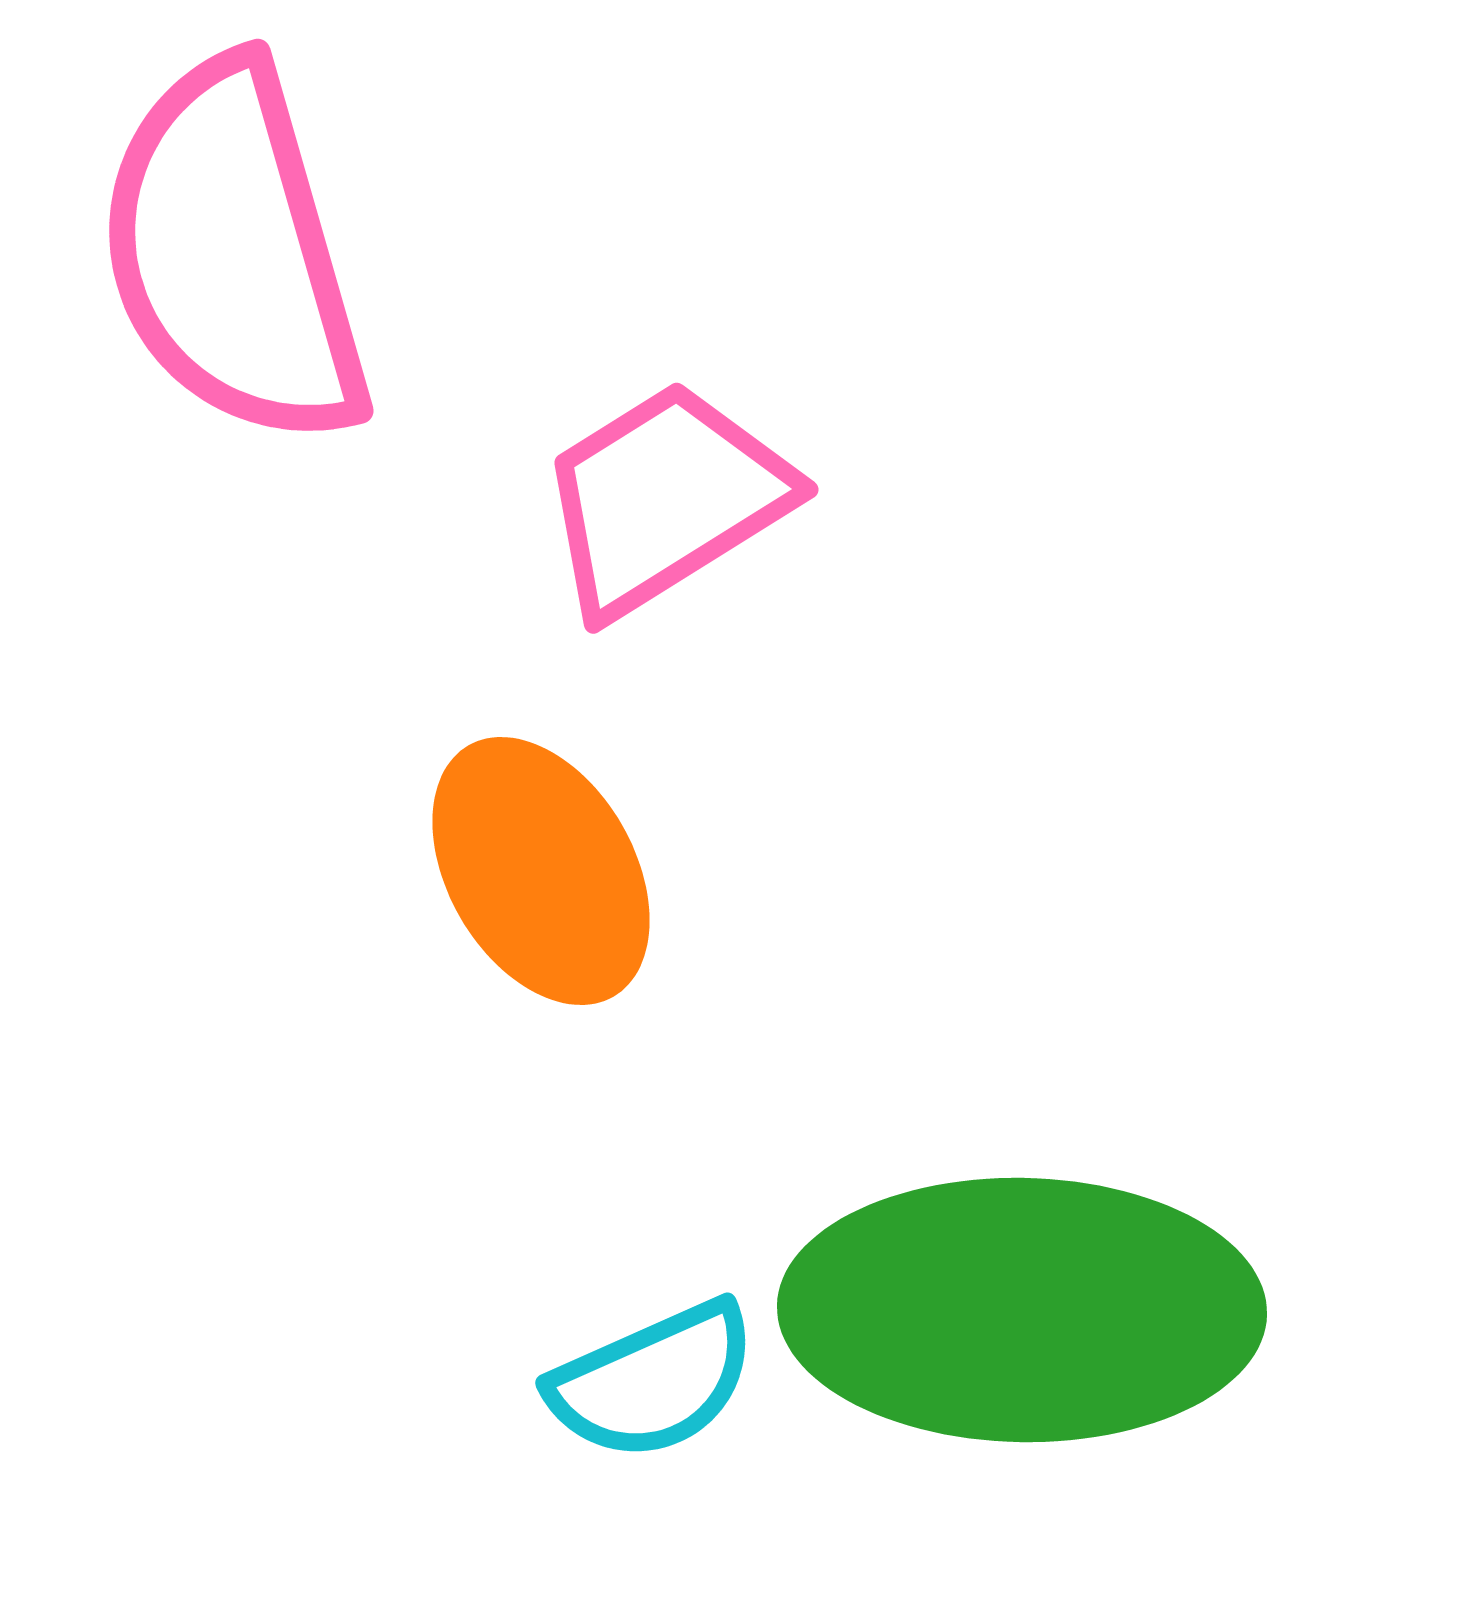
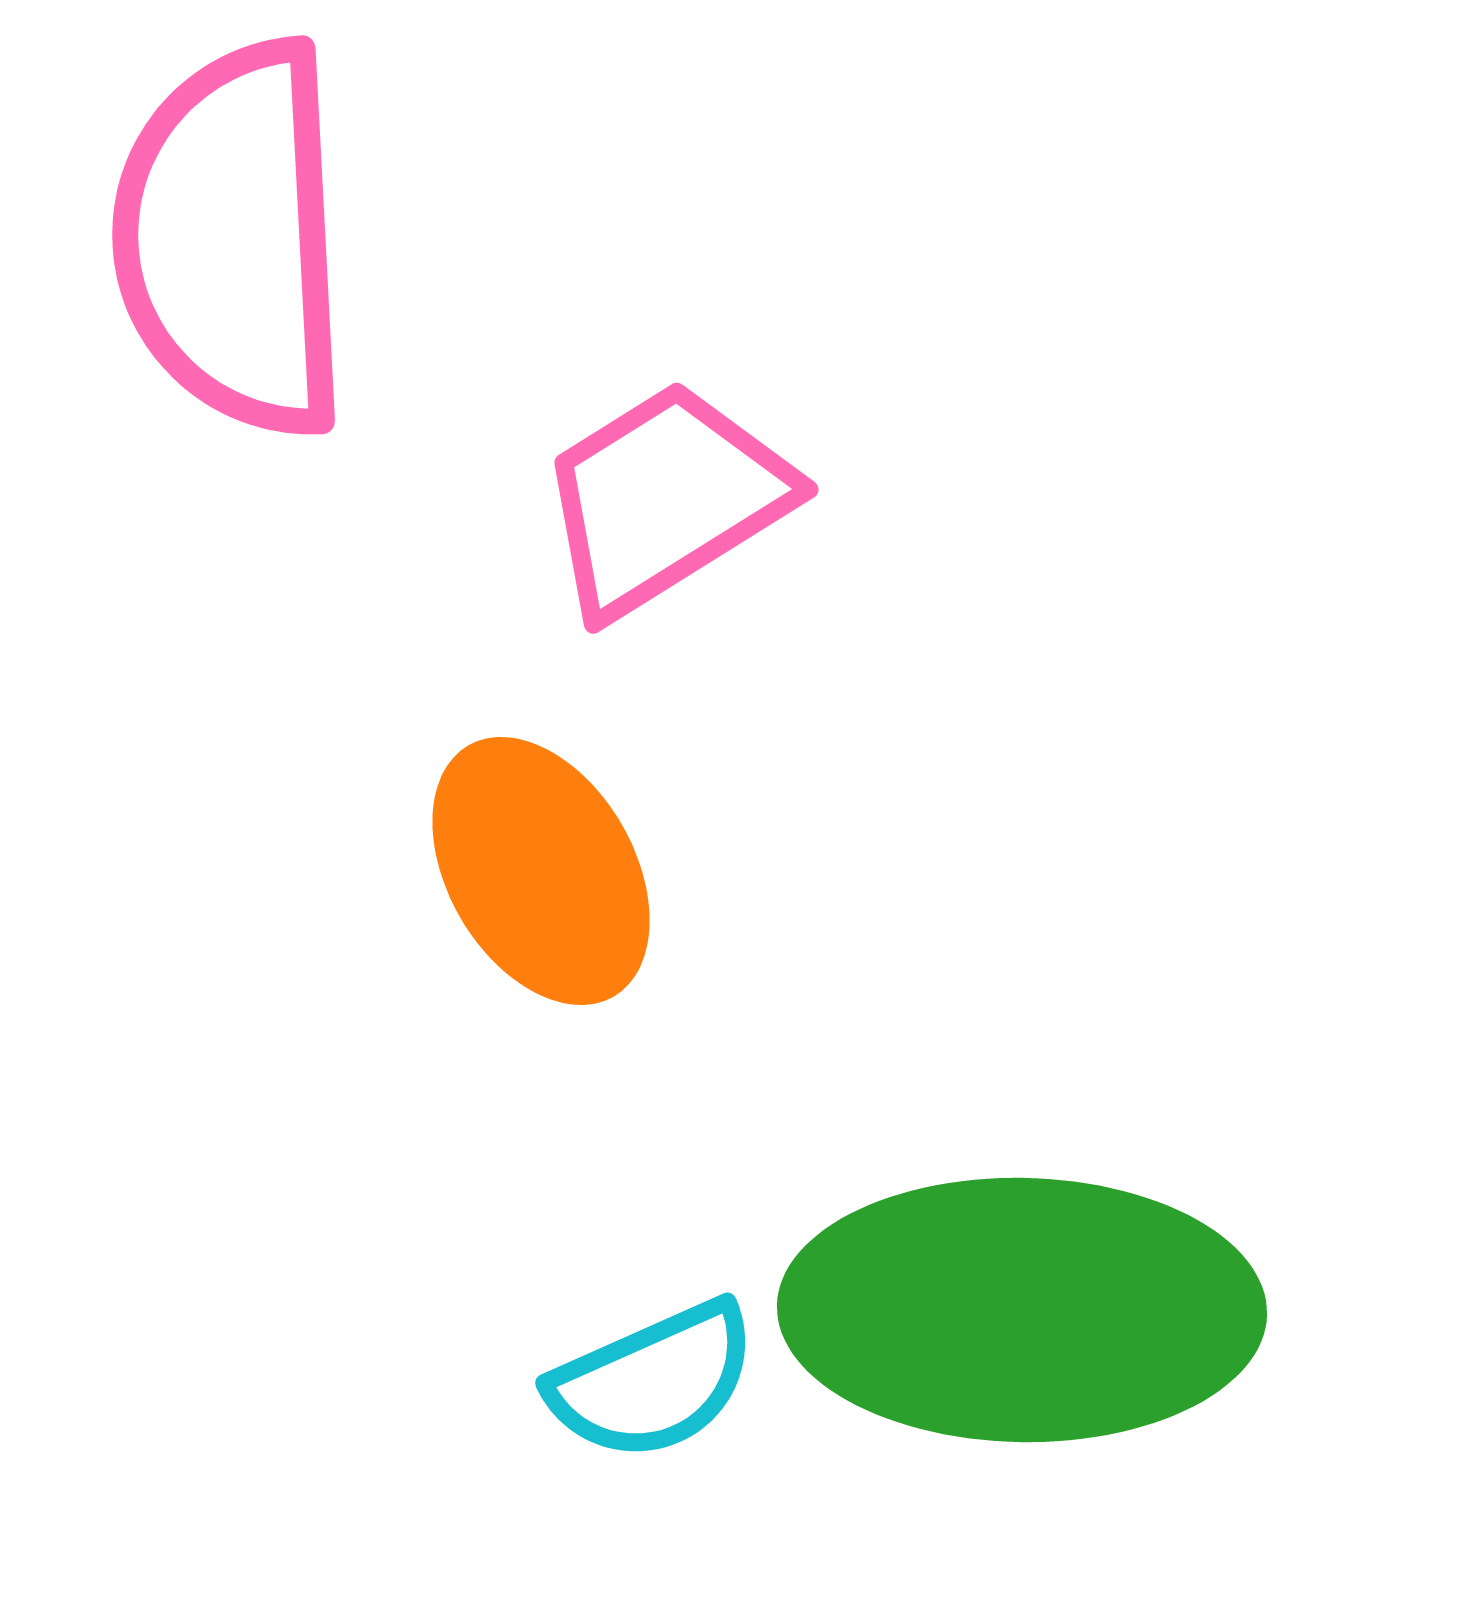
pink semicircle: moved 14 px up; rotated 13 degrees clockwise
